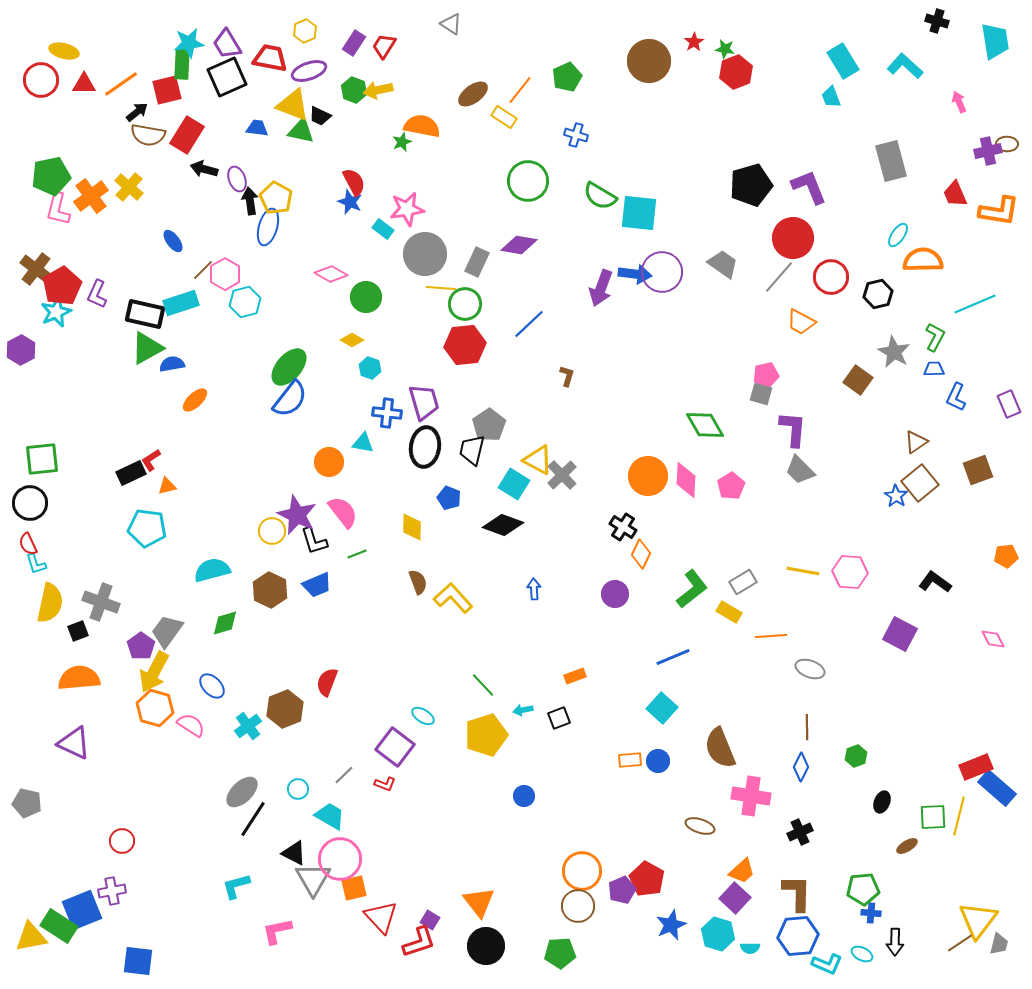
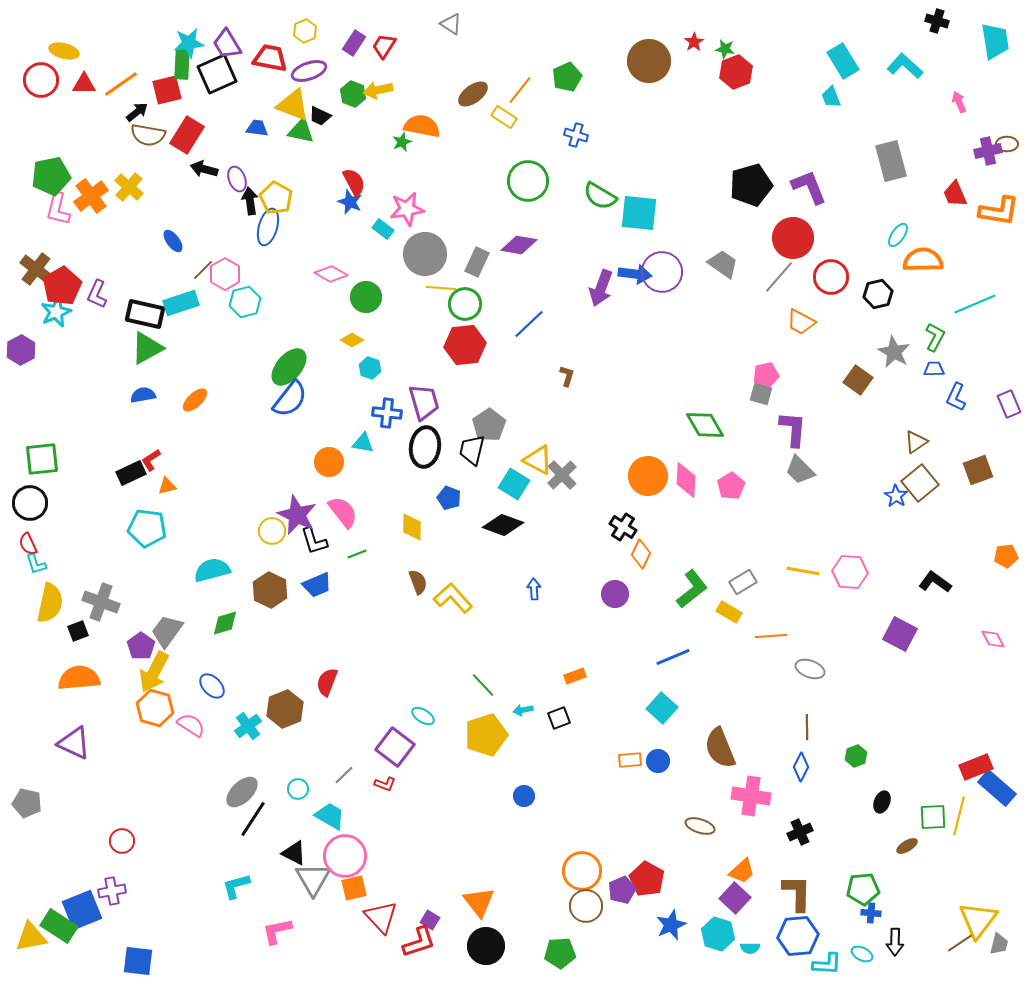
black square at (227, 77): moved 10 px left, 3 px up
green hexagon at (354, 90): moved 1 px left, 4 px down
blue semicircle at (172, 364): moved 29 px left, 31 px down
pink circle at (340, 859): moved 5 px right, 3 px up
brown circle at (578, 906): moved 8 px right
cyan L-shape at (827, 964): rotated 20 degrees counterclockwise
